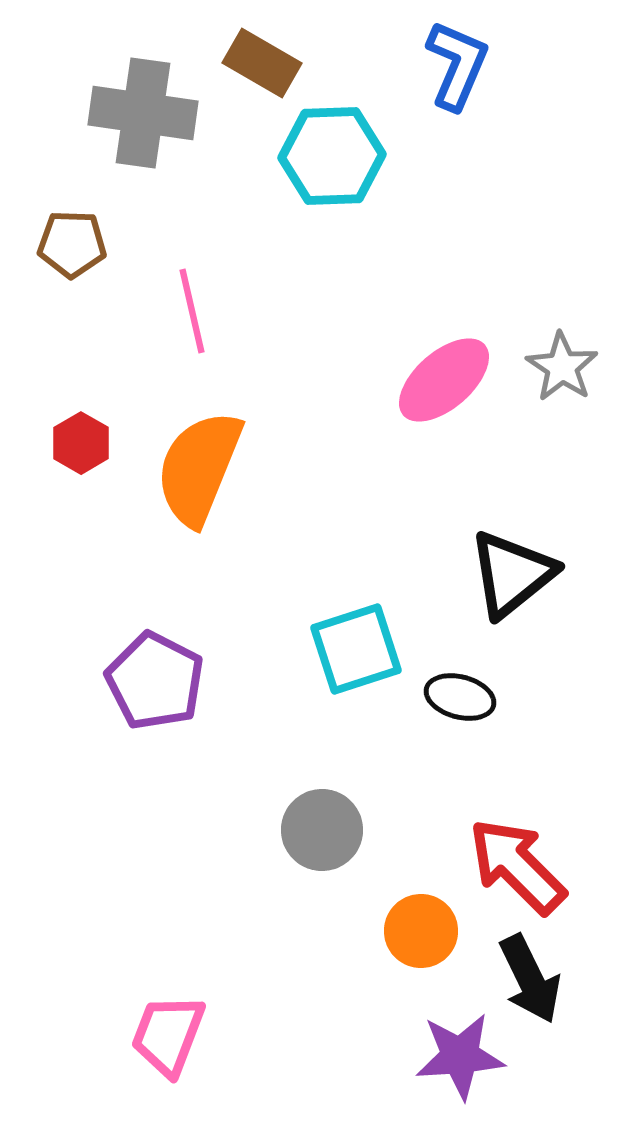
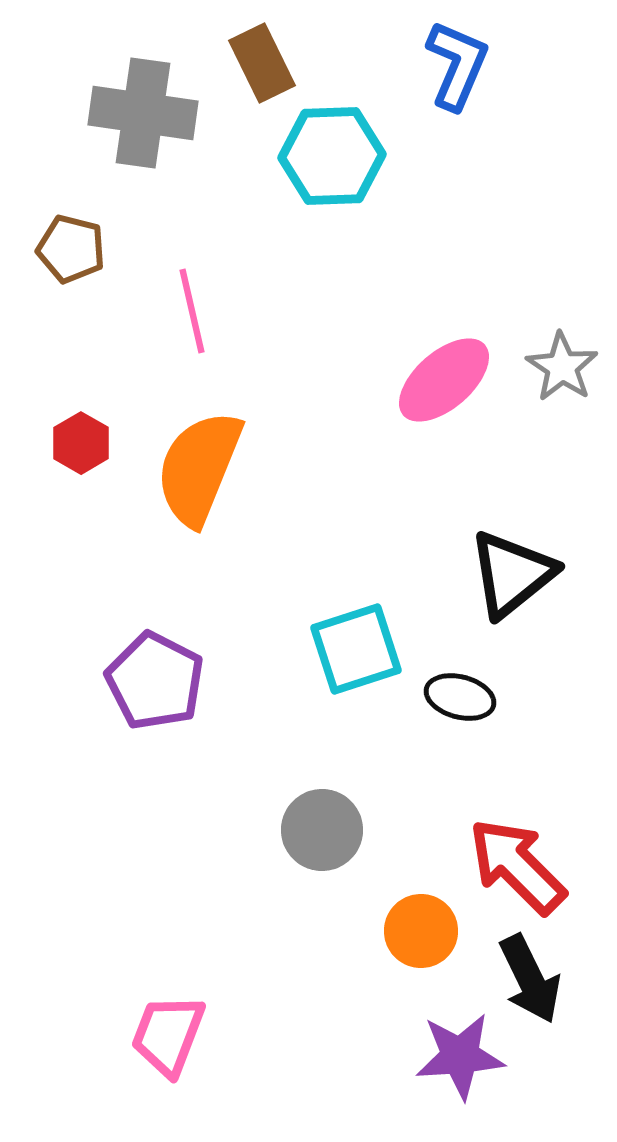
brown rectangle: rotated 34 degrees clockwise
brown pentagon: moved 1 px left, 5 px down; rotated 12 degrees clockwise
